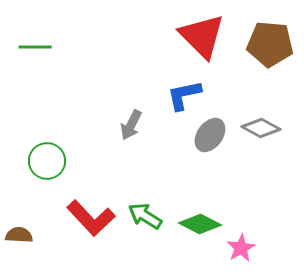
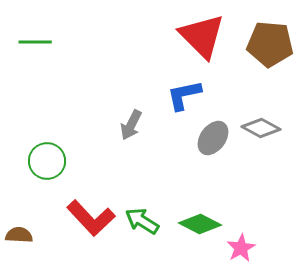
green line: moved 5 px up
gray ellipse: moved 3 px right, 3 px down
green arrow: moved 3 px left, 5 px down
